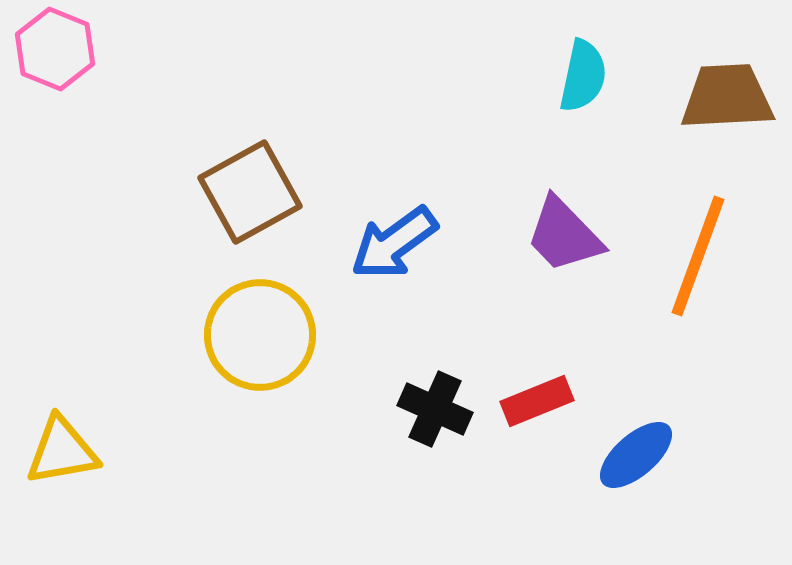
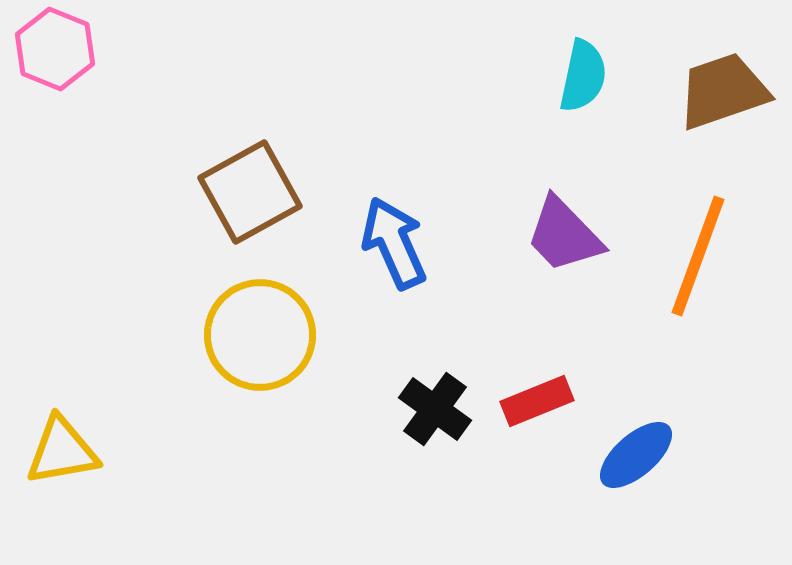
brown trapezoid: moved 4 px left, 6 px up; rotated 16 degrees counterclockwise
blue arrow: rotated 102 degrees clockwise
black cross: rotated 12 degrees clockwise
